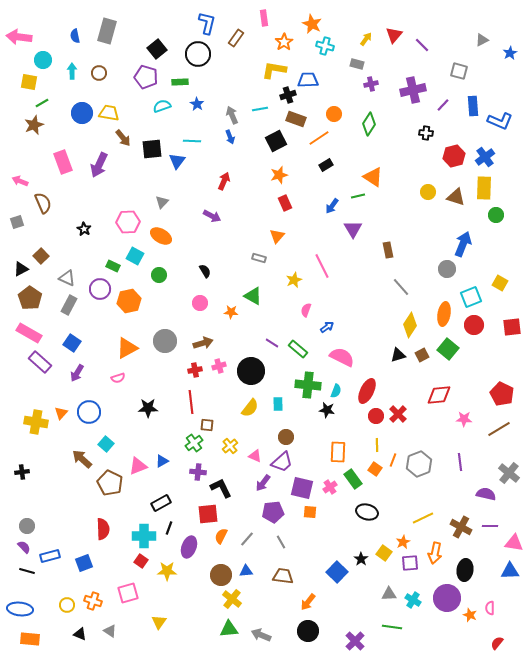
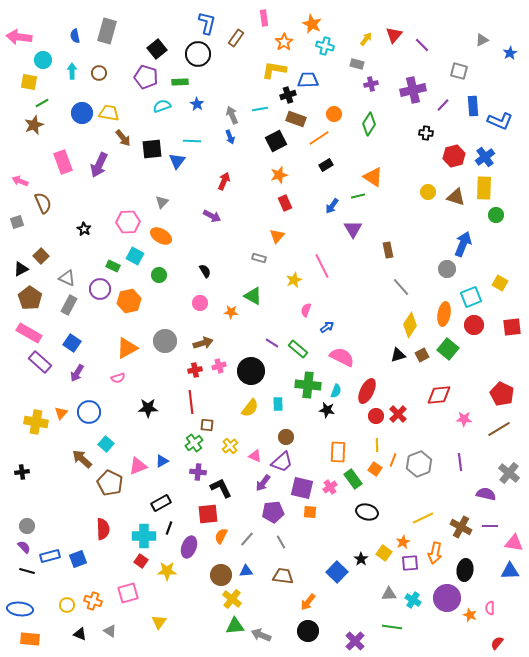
blue square at (84, 563): moved 6 px left, 4 px up
green triangle at (229, 629): moved 6 px right, 3 px up
